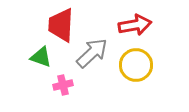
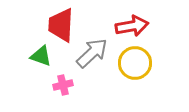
red arrow: moved 3 px left, 1 px down
green triangle: moved 1 px up
yellow circle: moved 1 px left, 2 px up
